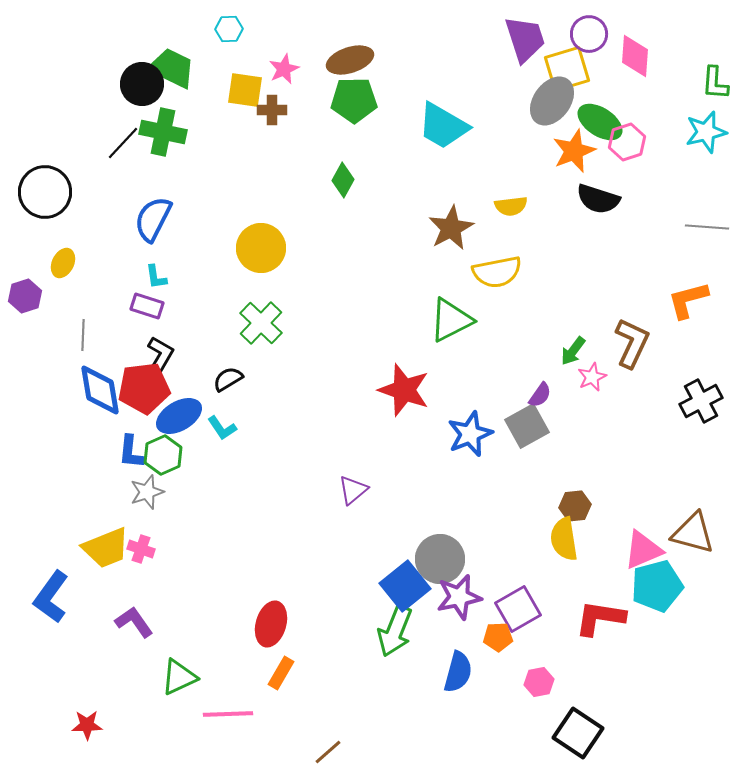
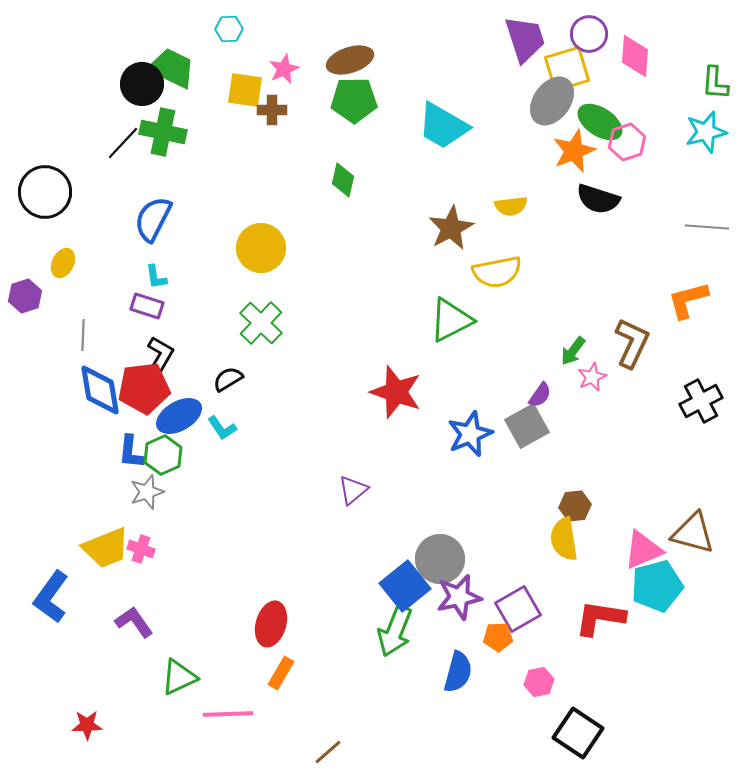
green diamond at (343, 180): rotated 16 degrees counterclockwise
red star at (404, 390): moved 8 px left, 2 px down
